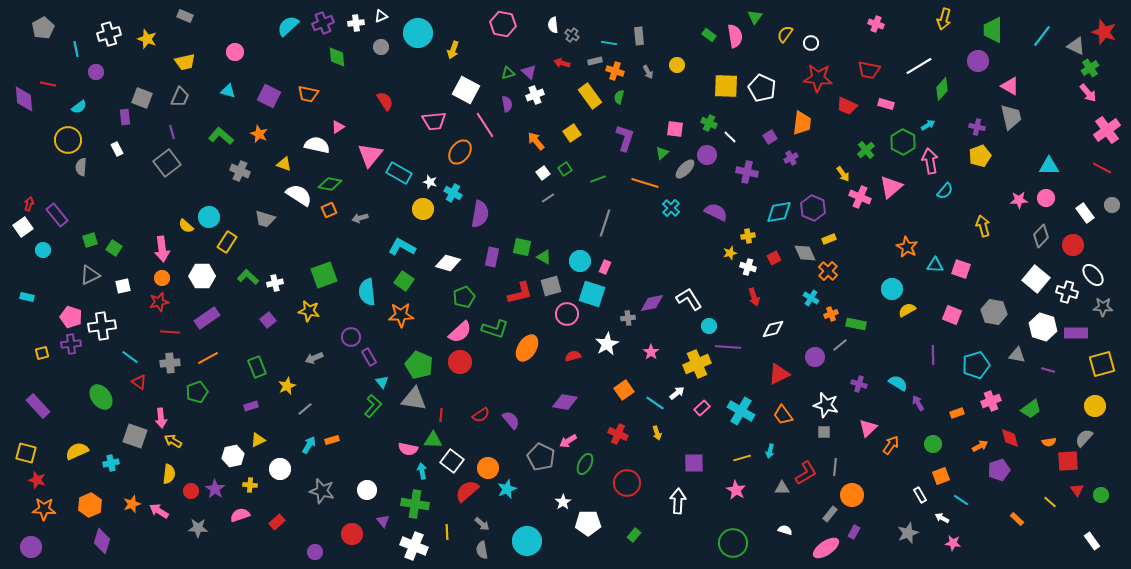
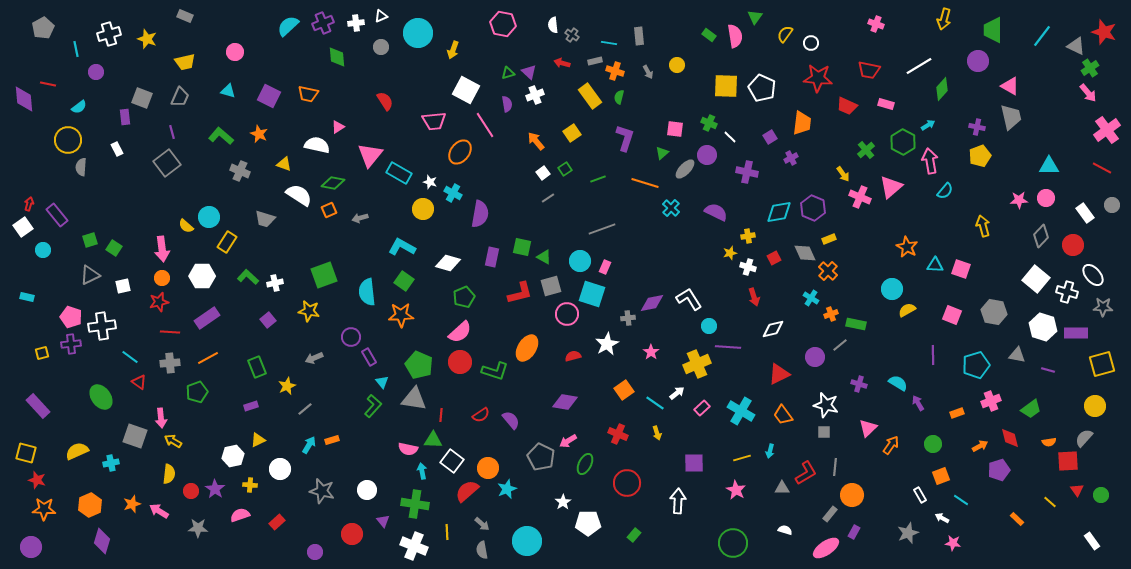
green diamond at (330, 184): moved 3 px right, 1 px up
gray line at (605, 223): moved 3 px left, 6 px down; rotated 52 degrees clockwise
green L-shape at (495, 329): moved 42 px down
